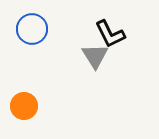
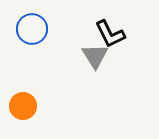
orange circle: moved 1 px left
